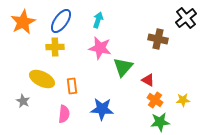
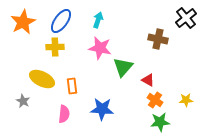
yellow star: moved 3 px right
